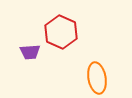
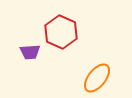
orange ellipse: rotated 48 degrees clockwise
